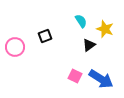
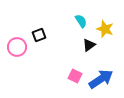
black square: moved 6 px left, 1 px up
pink circle: moved 2 px right
blue arrow: rotated 65 degrees counterclockwise
